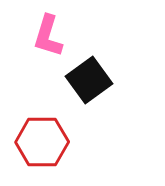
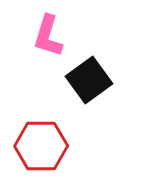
red hexagon: moved 1 px left, 4 px down
